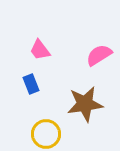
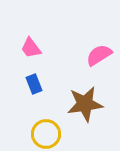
pink trapezoid: moved 9 px left, 2 px up
blue rectangle: moved 3 px right
